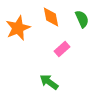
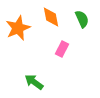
pink rectangle: rotated 21 degrees counterclockwise
green arrow: moved 15 px left
